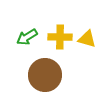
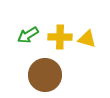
green arrow: moved 1 px right, 2 px up
